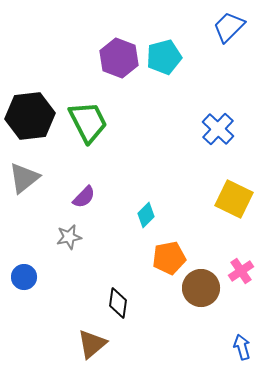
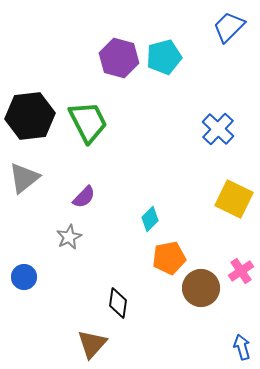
purple hexagon: rotated 6 degrees counterclockwise
cyan diamond: moved 4 px right, 4 px down
gray star: rotated 15 degrees counterclockwise
brown triangle: rotated 8 degrees counterclockwise
